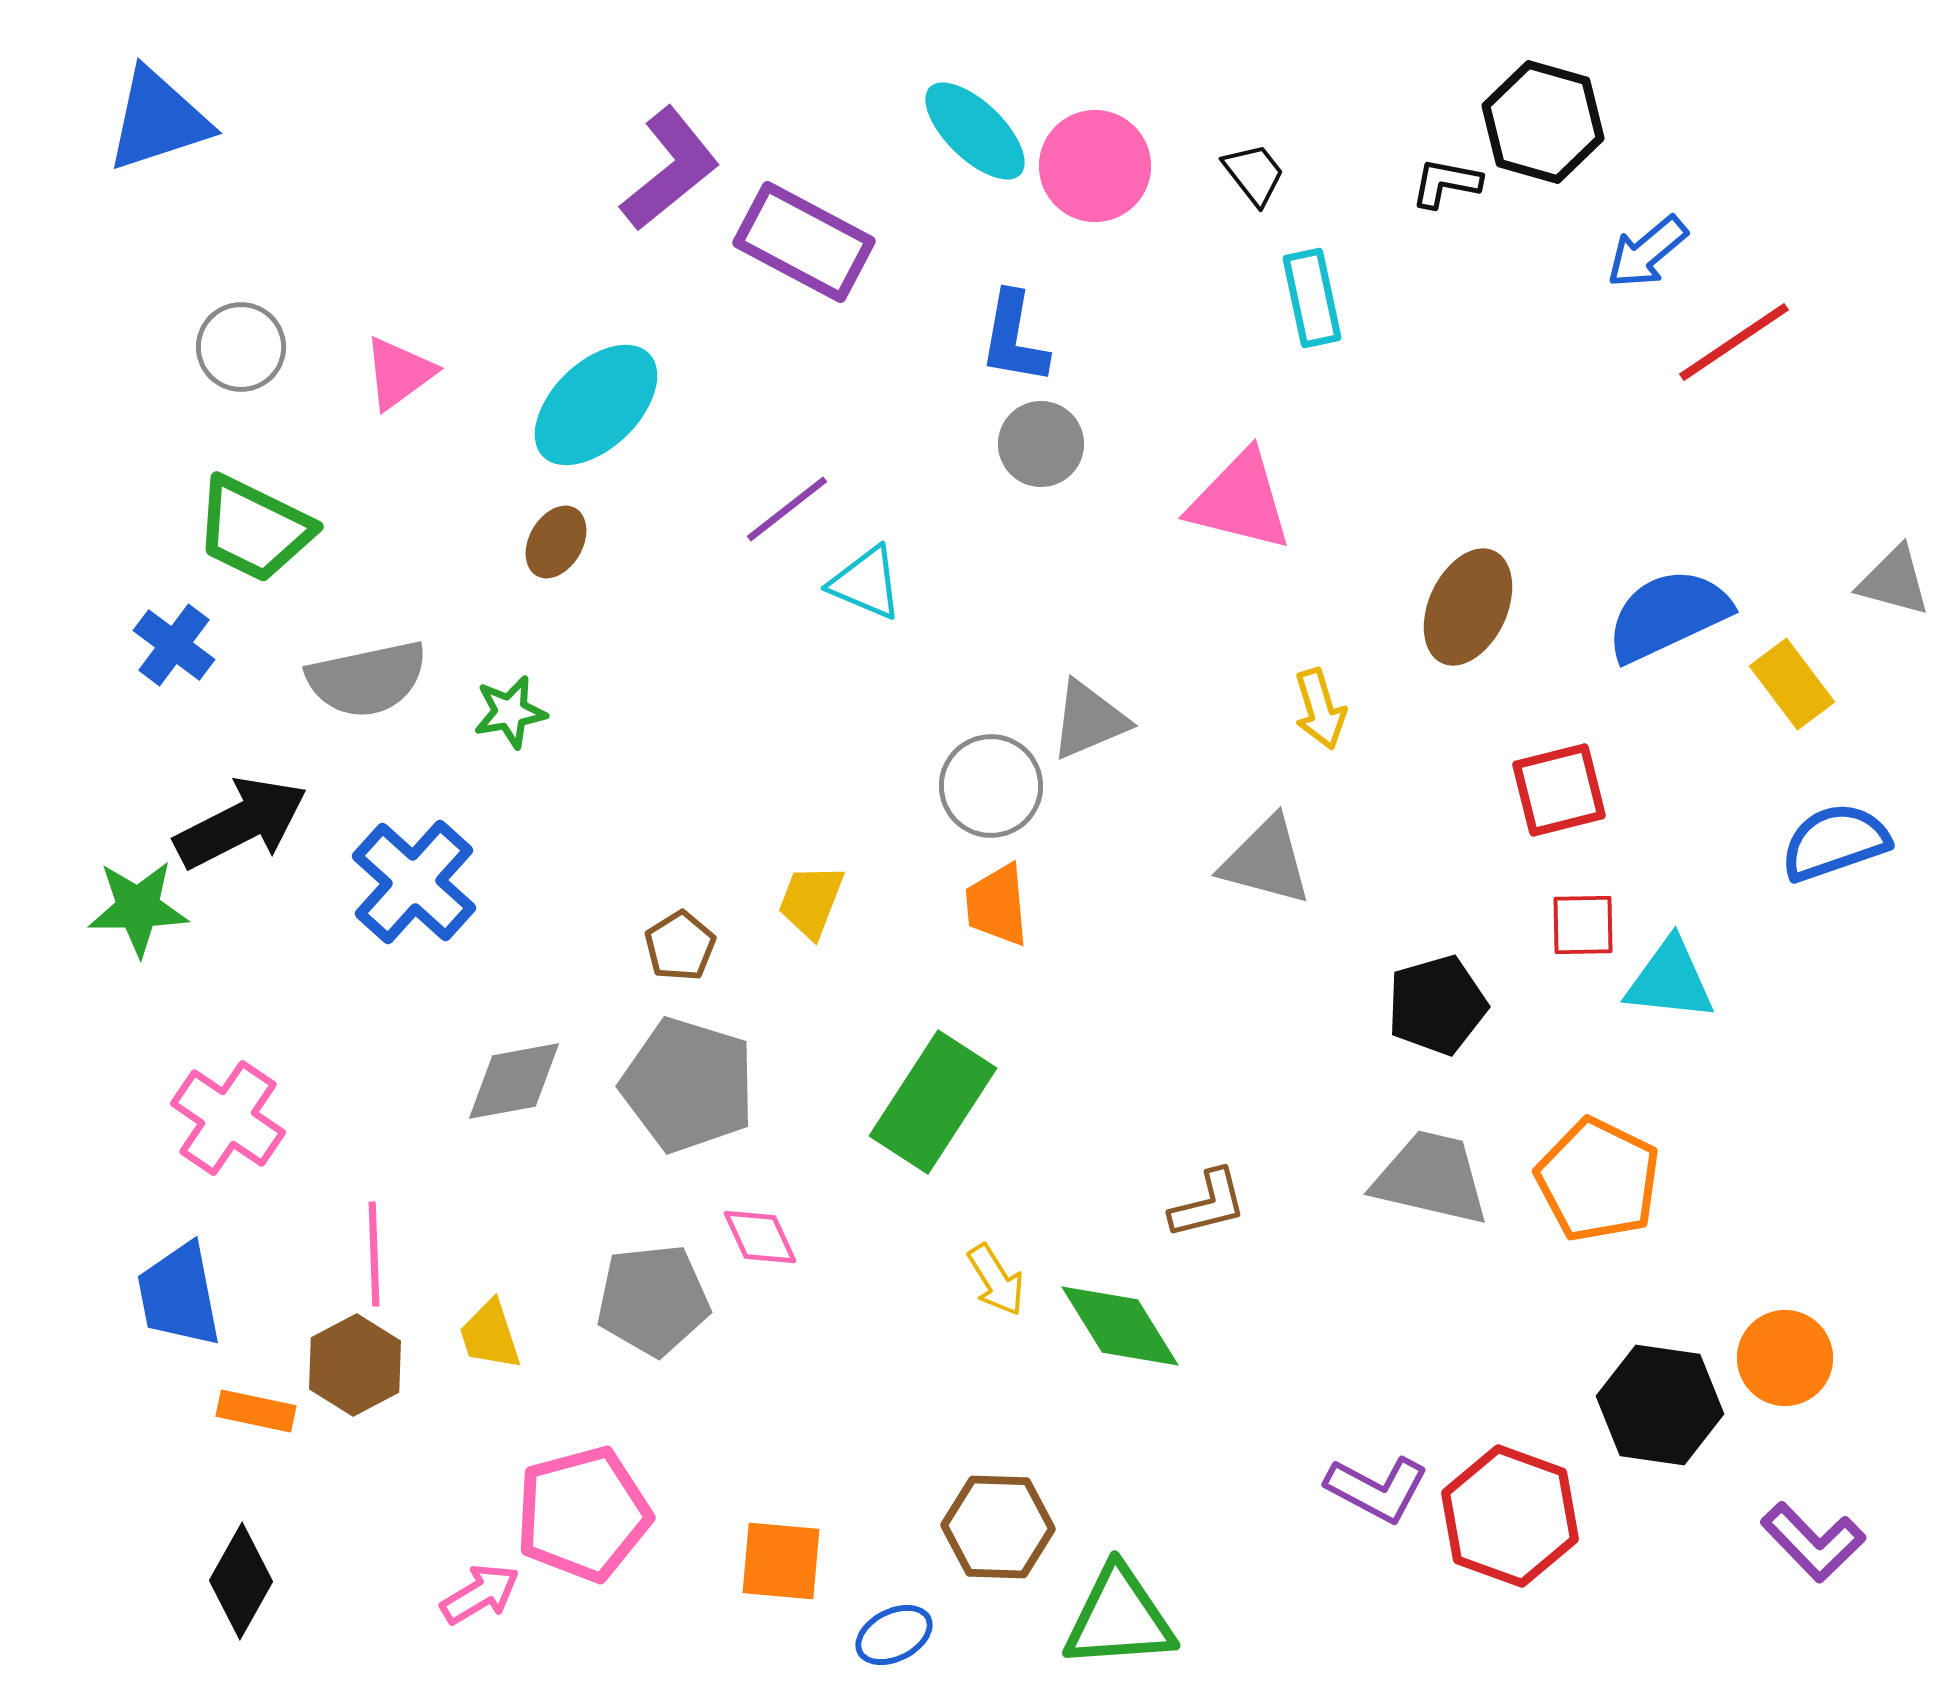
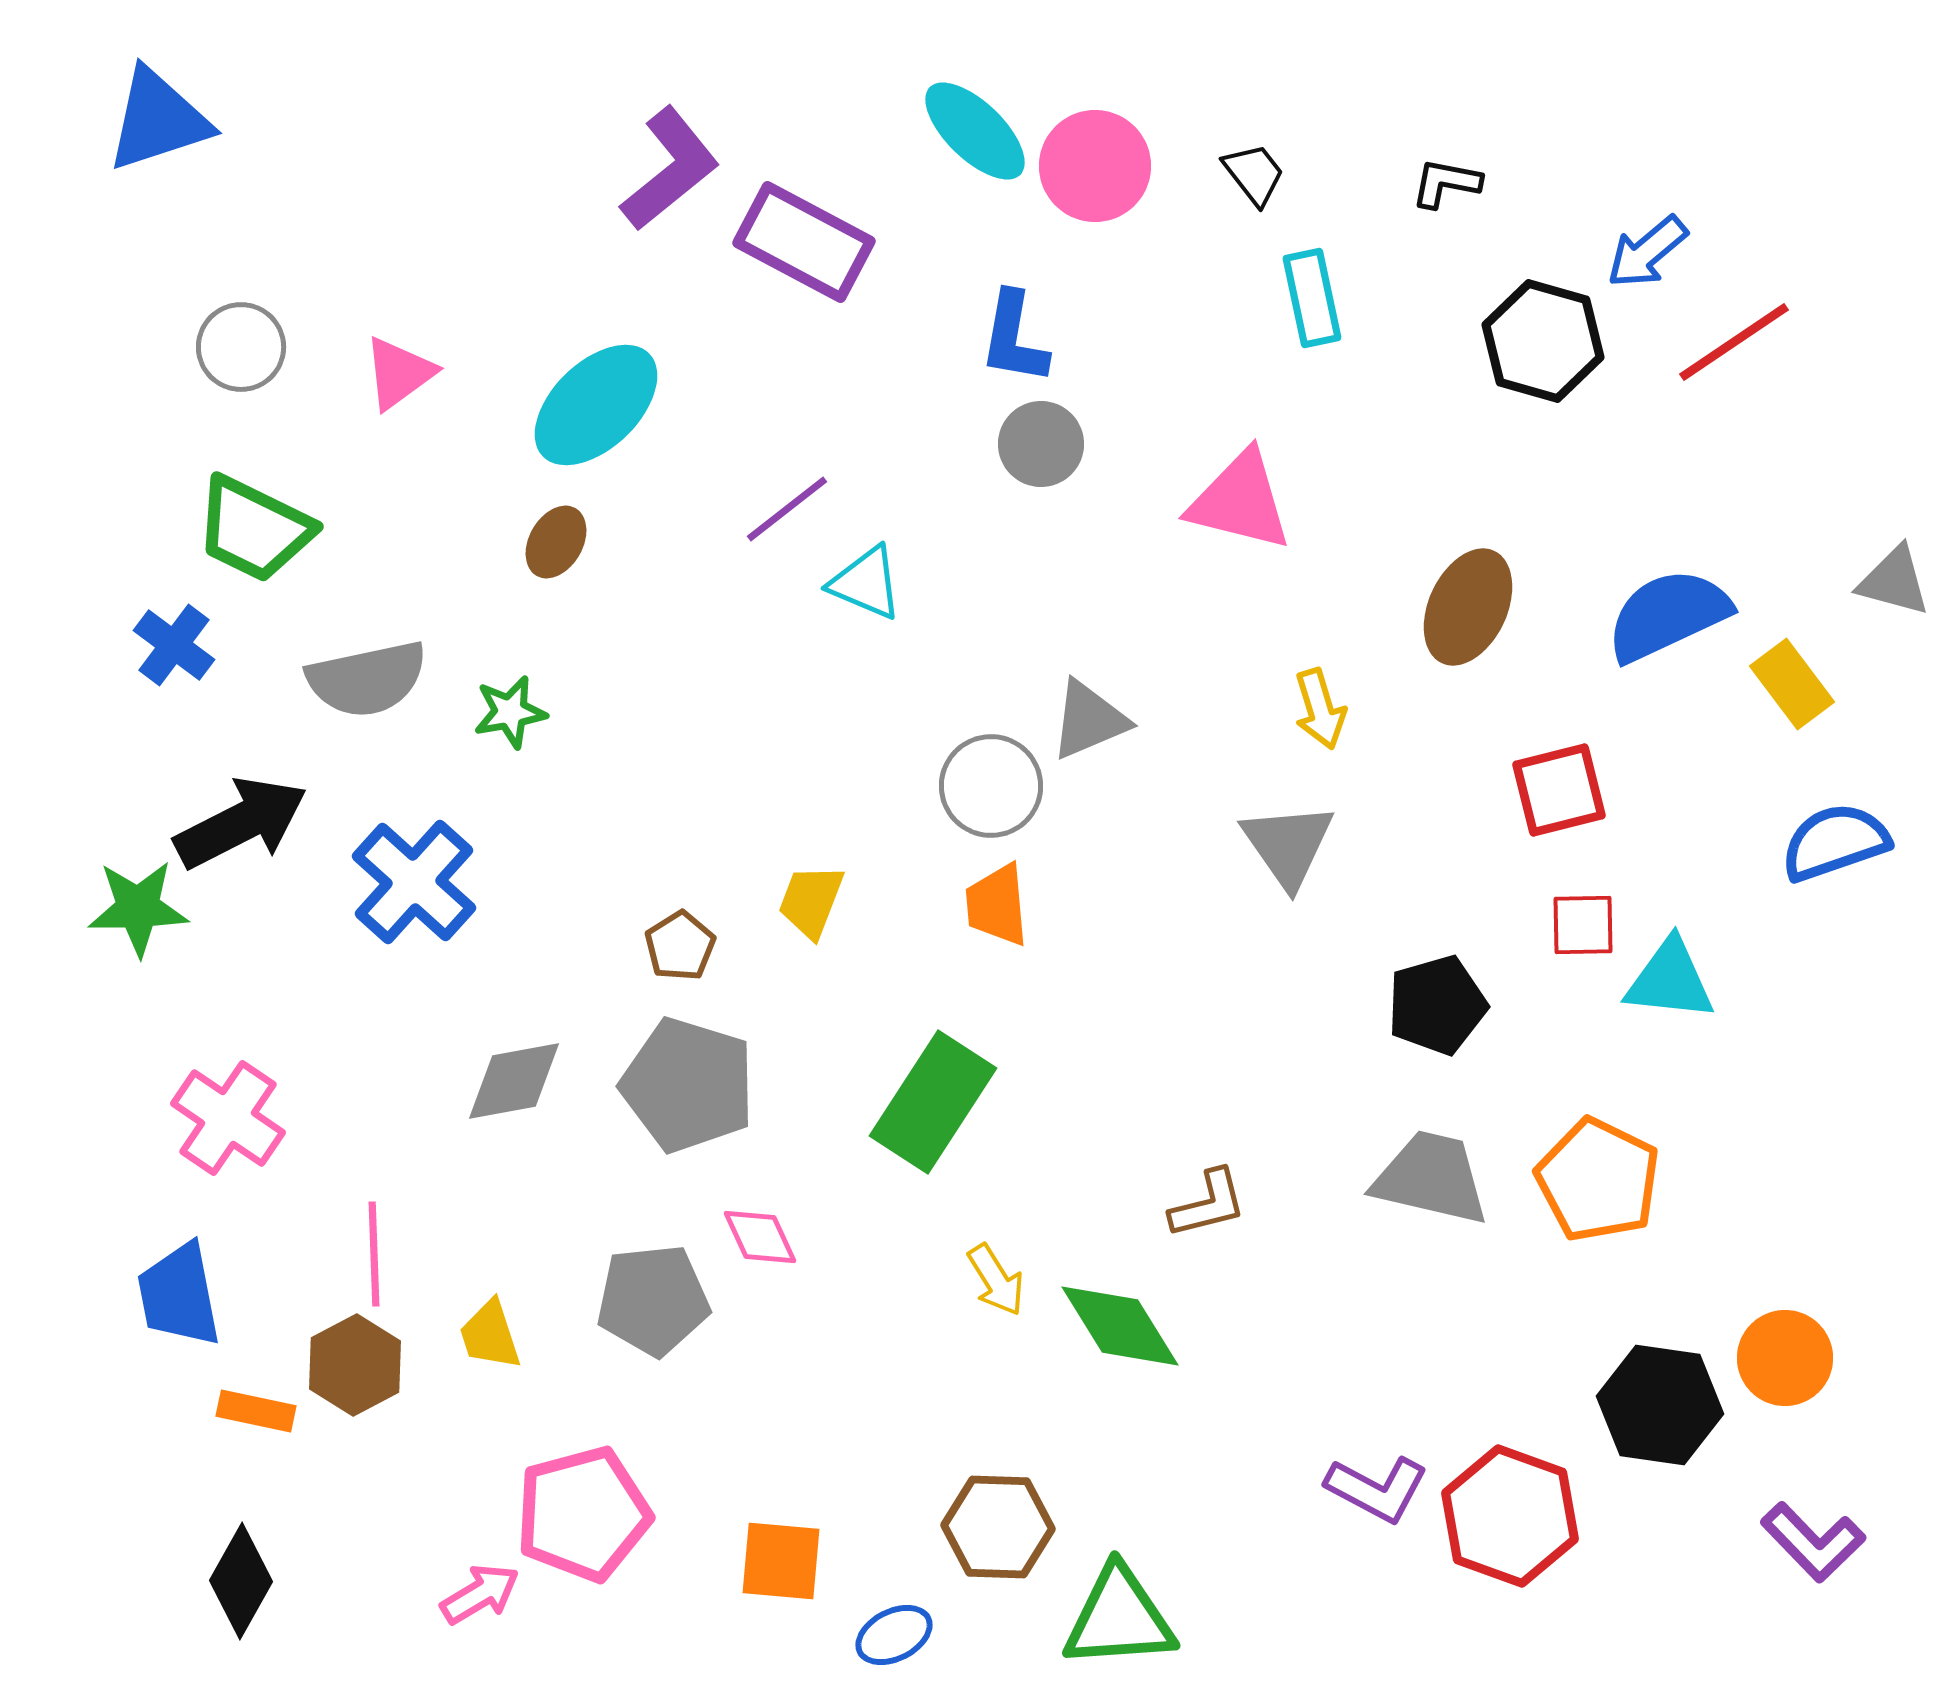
black hexagon at (1543, 122): moved 219 px down
gray triangle at (1266, 861): moved 22 px right, 16 px up; rotated 40 degrees clockwise
